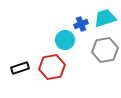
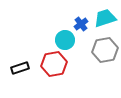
blue cross: rotated 16 degrees counterclockwise
red hexagon: moved 2 px right, 3 px up
